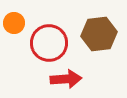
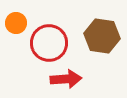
orange circle: moved 2 px right
brown hexagon: moved 3 px right, 2 px down; rotated 16 degrees clockwise
